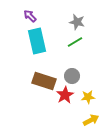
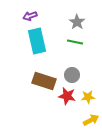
purple arrow: rotated 64 degrees counterclockwise
gray star: rotated 21 degrees clockwise
green line: rotated 42 degrees clockwise
gray circle: moved 1 px up
red star: moved 2 px right, 1 px down; rotated 30 degrees counterclockwise
